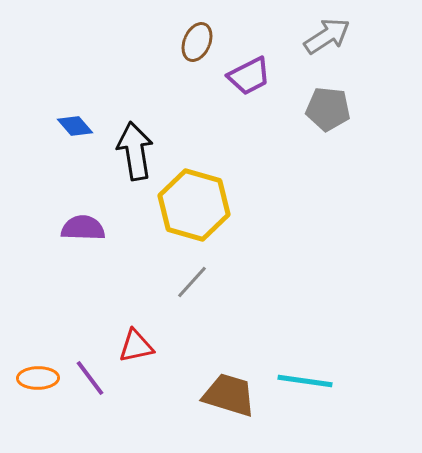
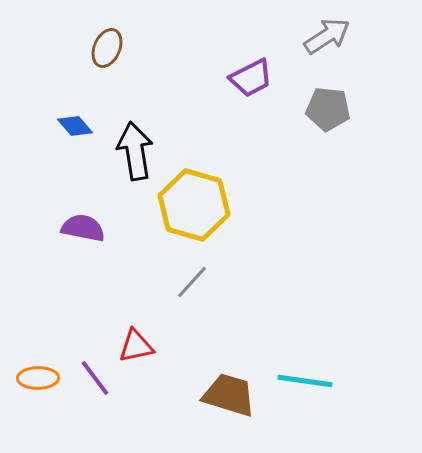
brown ellipse: moved 90 px left, 6 px down
purple trapezoid: moved 2 px right, 2 px down
purple semicircle: rotated 9 degrees clockwise
purple line: moved 5 px right
